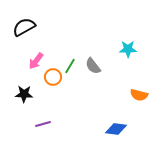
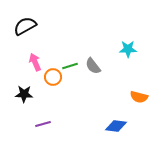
black semicircle: moved 1 px right, 1 px up
pink arrow: moved 1 px left, 1 px down; rotated 120 degrees clockwise
green line: rotated 42 degrees clockwise
orange semicircle: moved 2 px down
blue diamond: moved 3 px up
